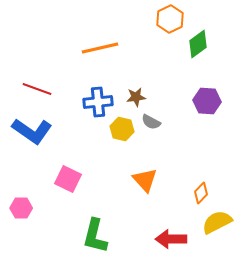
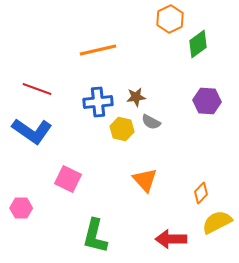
orange line: moved 2 px left, 2 px down
